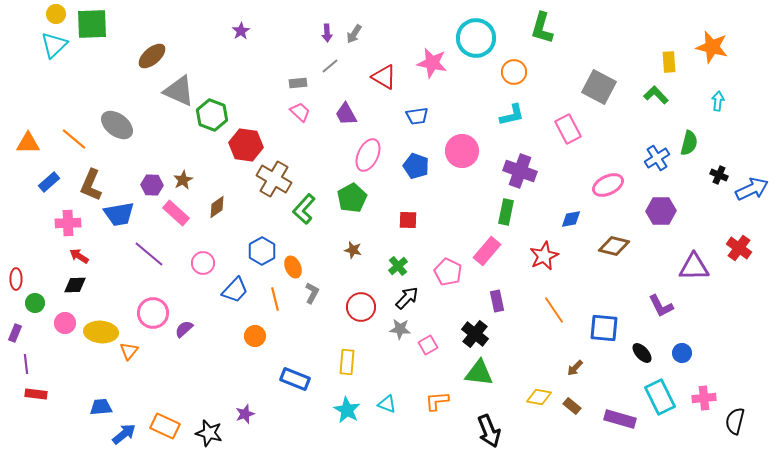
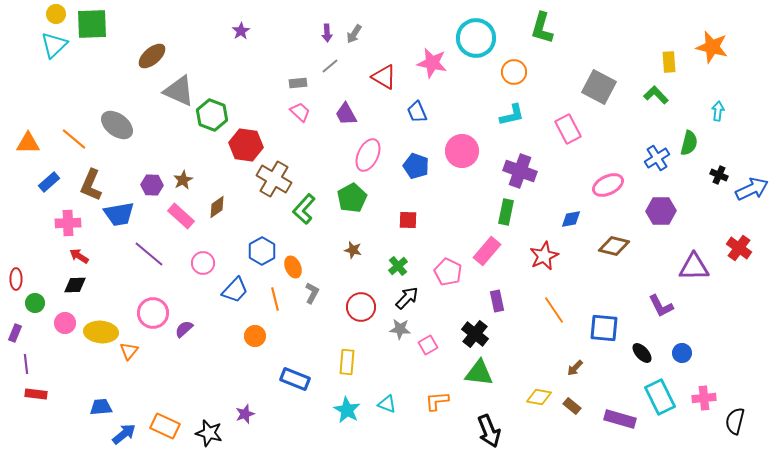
cyan arrow at (718, 101): moved 10 px down
blue trapezoid at (417, 116): moved 4 px up; rotated 75 degrees clockwise
pink rectangle at (176, 213): moved 5 px right, 3 px down
